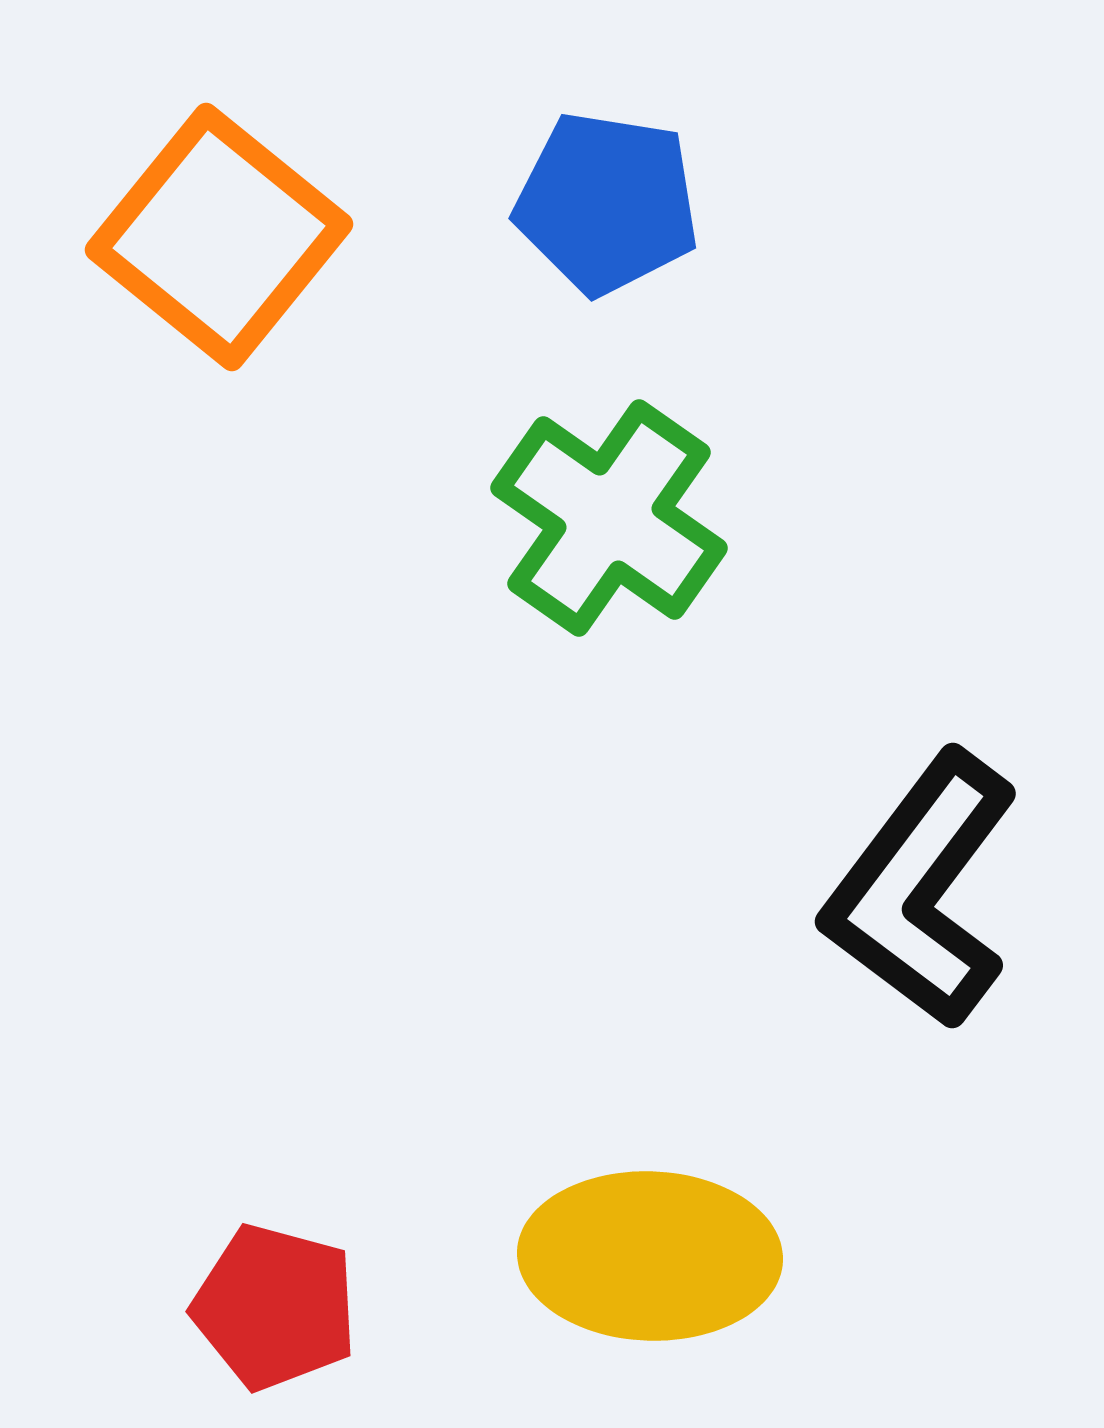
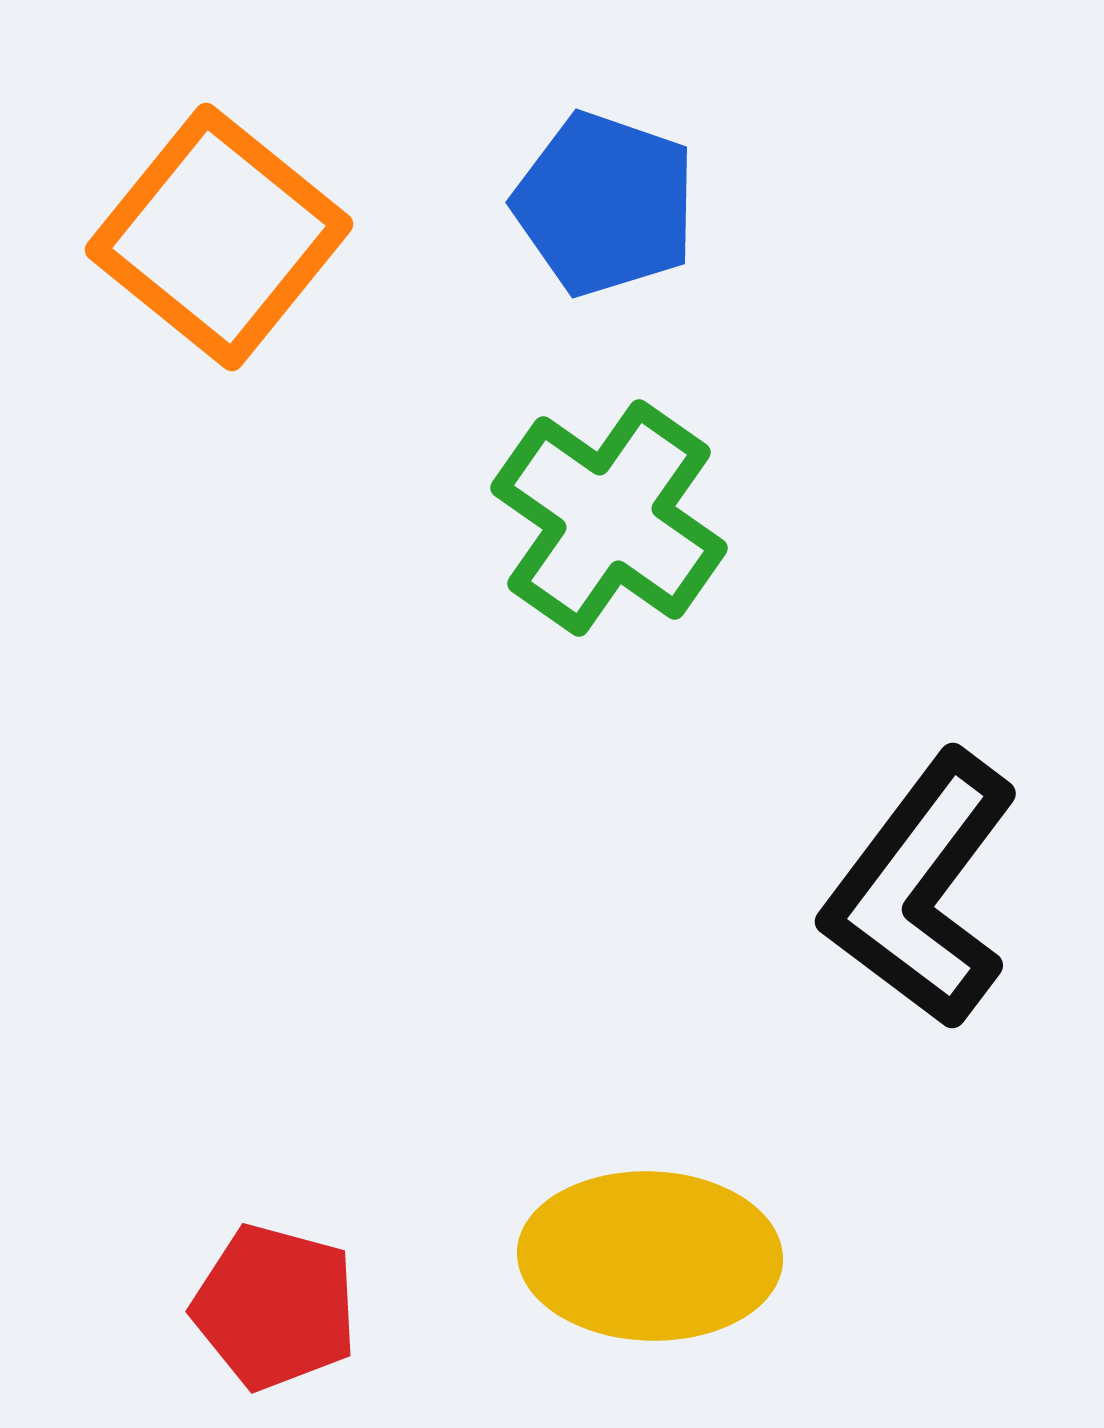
blue pentagon: moved 2 px left, 1 px down; rotated 10 degrees clockwise
